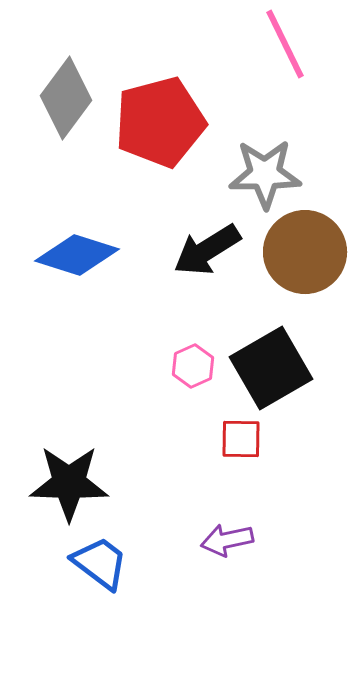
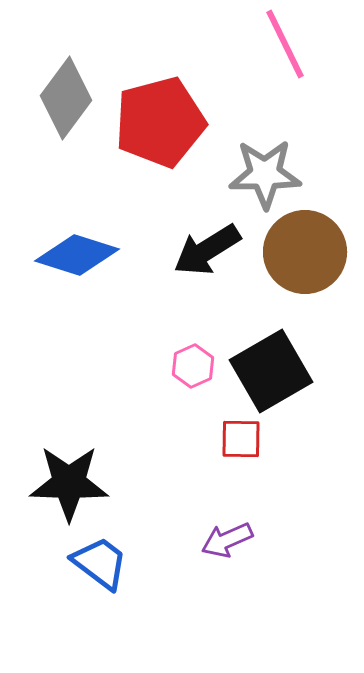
black square: moved 3 px down
purple arrow: rotated 12 degrees counterclockwise
